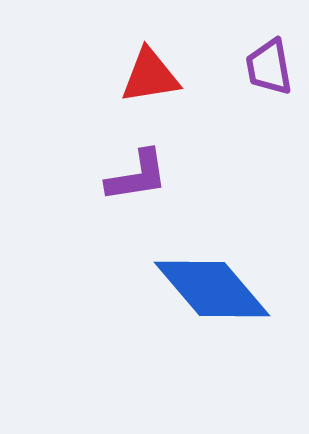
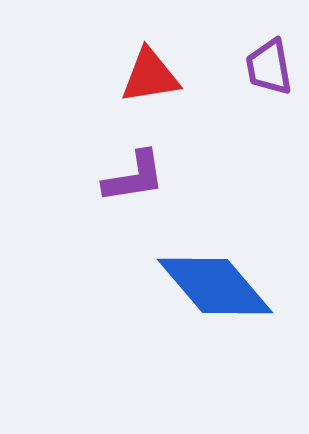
purple L-shape: moved 3 px left, 1 px down
blue diamond: moved 3 px right, 3 px up
